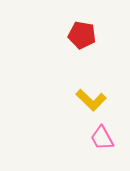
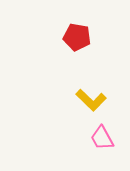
red pentagon: moved 5 px left, 2 px down
